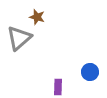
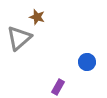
blue circle: moved 3 px left, 10 px up
purple rectangle: rotated 28 degrees clockwise
